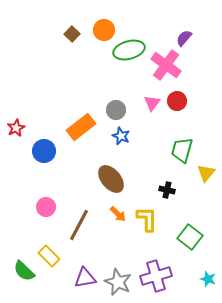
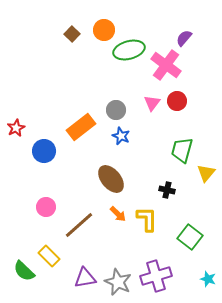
brown line: rotated 20 degrees clockwise
